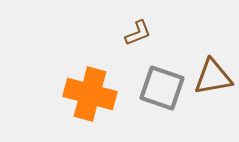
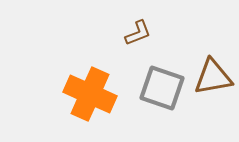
orange cross: rotated 9 degrees clockwise
